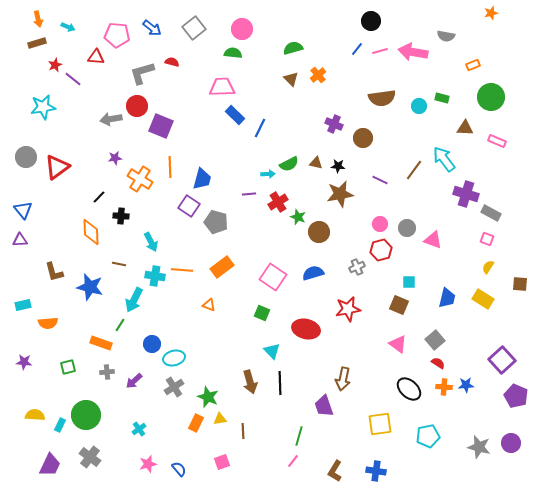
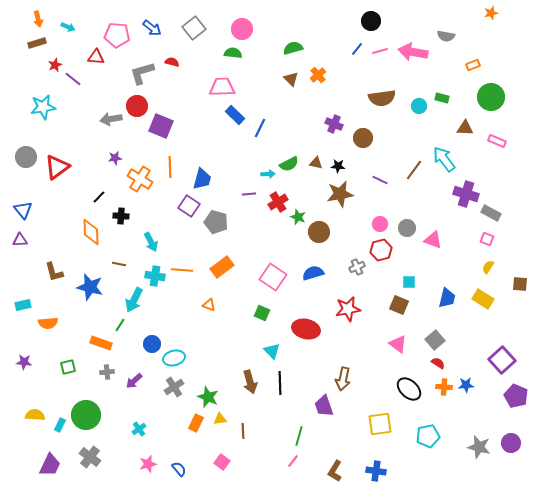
pink square at (222, 462): rotated 35 degrees counterclockwise
